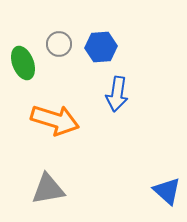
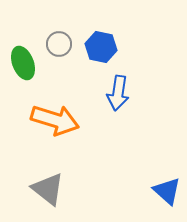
blue hexagon: rotated 16 degrees clockwise
blue arrow: moved 1 px right, 1 px up
gray triangle: rotated 48 degrees clockwise
